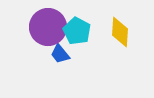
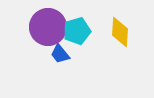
cyan pentagon: rotated 28 degrees clockwise
